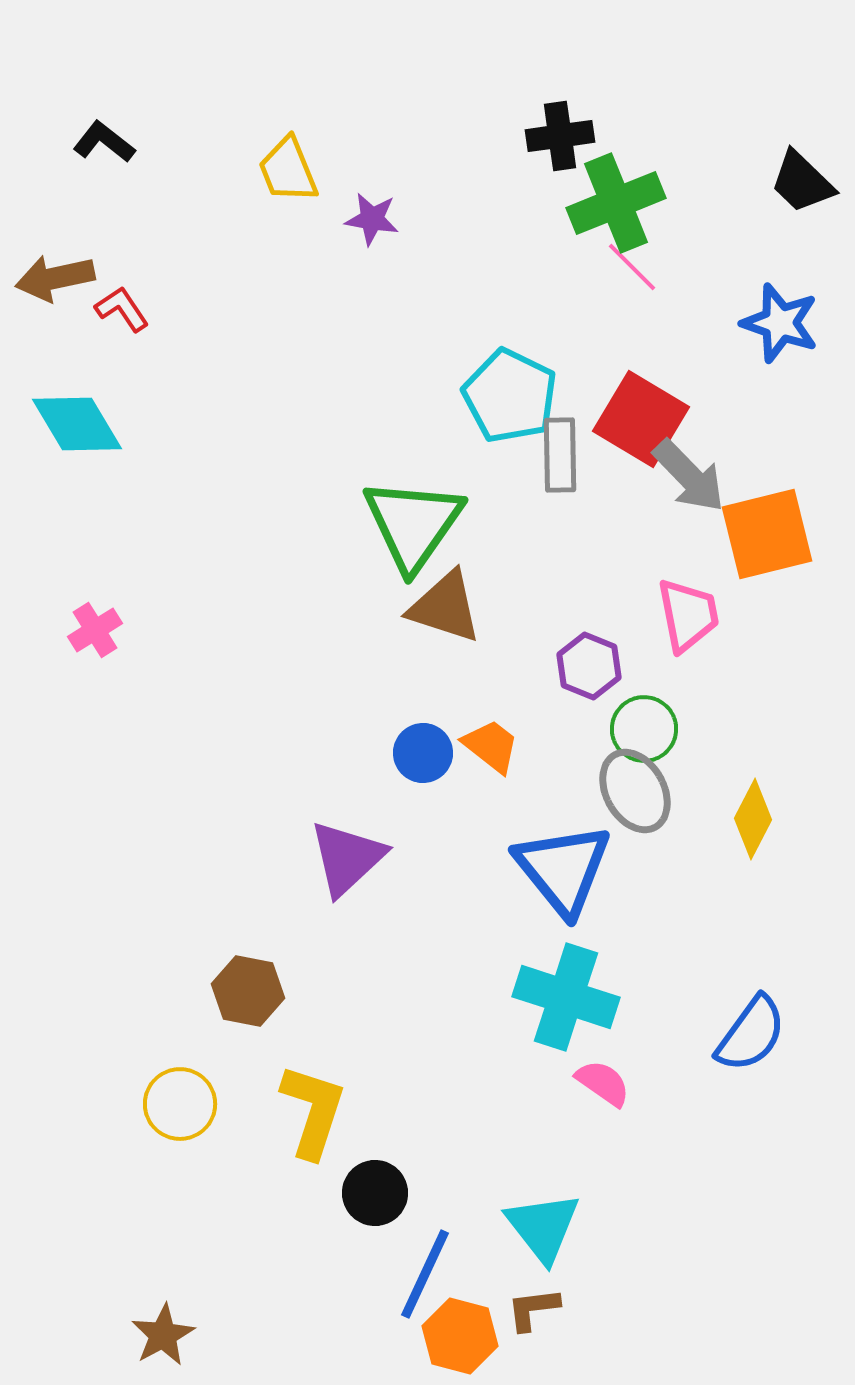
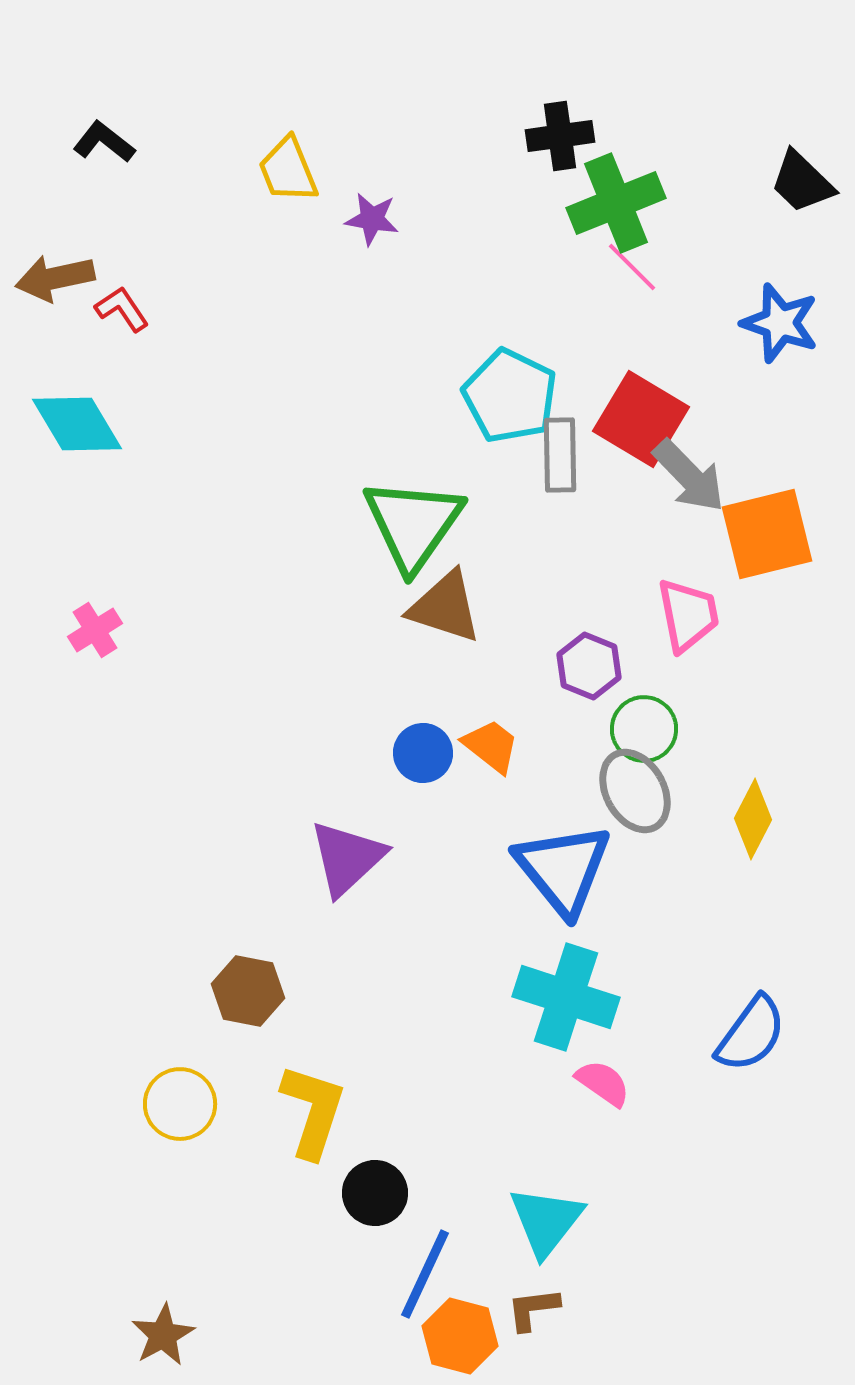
cyan triangle: moved 3 px right, 6 px up; rotated 16 degrees clockwise
